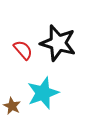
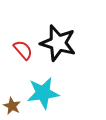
cyan star: rotated 12 degrees clockwise
